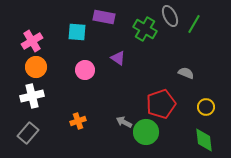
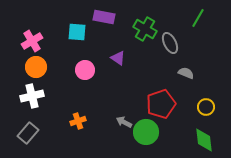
gray ellipse: moved 27 px down
green line: moved 4 px right, 6 px up
